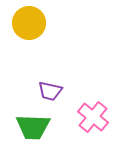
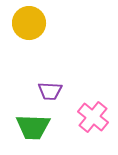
purple trapezoid: rotated 10 degrees counterclockwise
